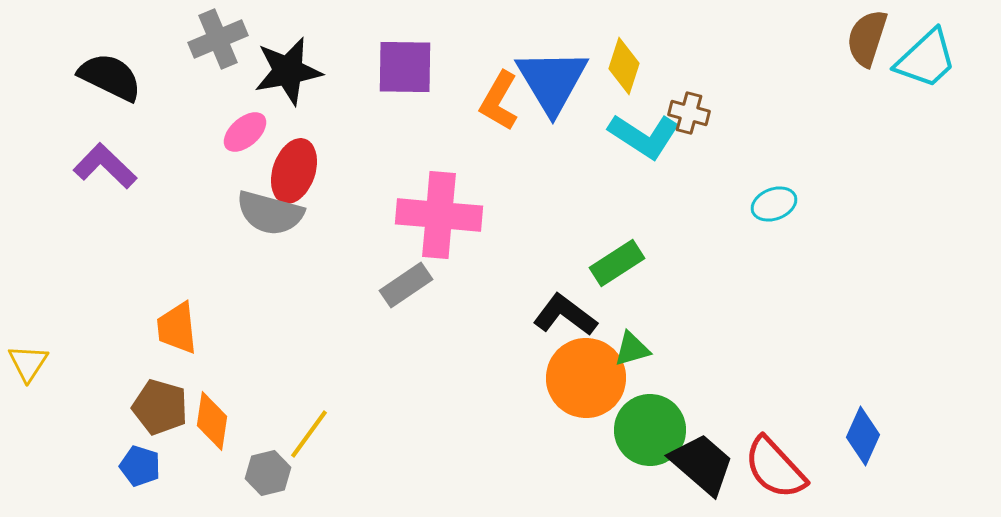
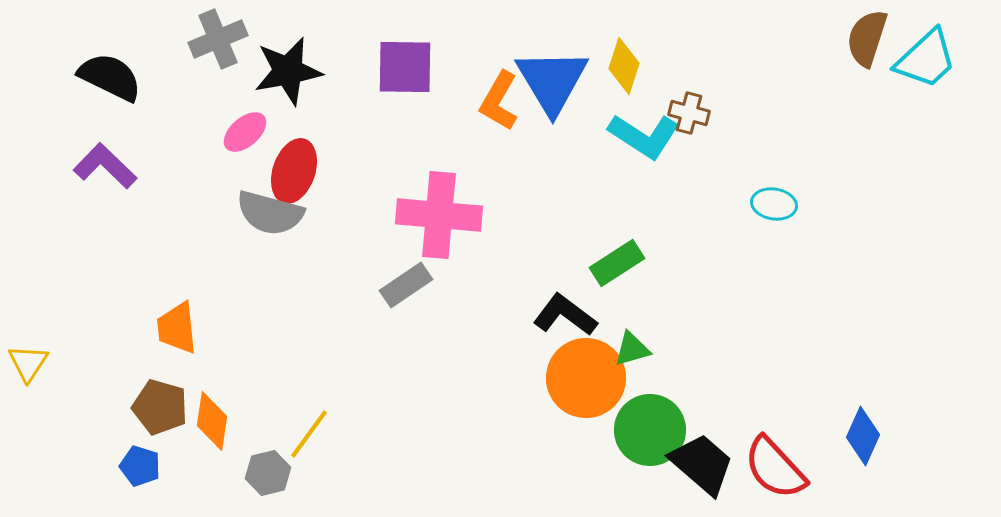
cyan ellipse: rotated 30 degrees clockwise
